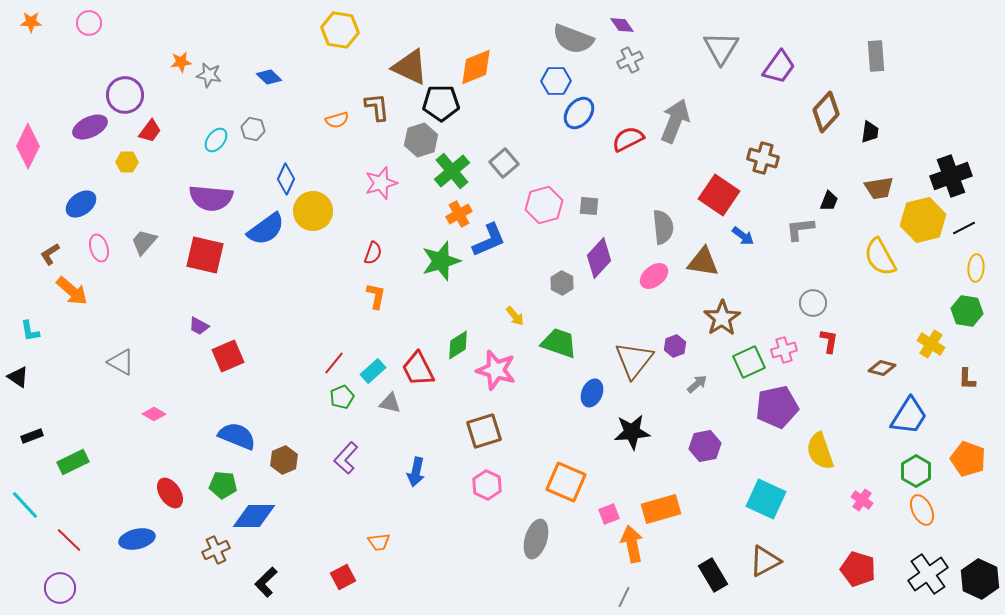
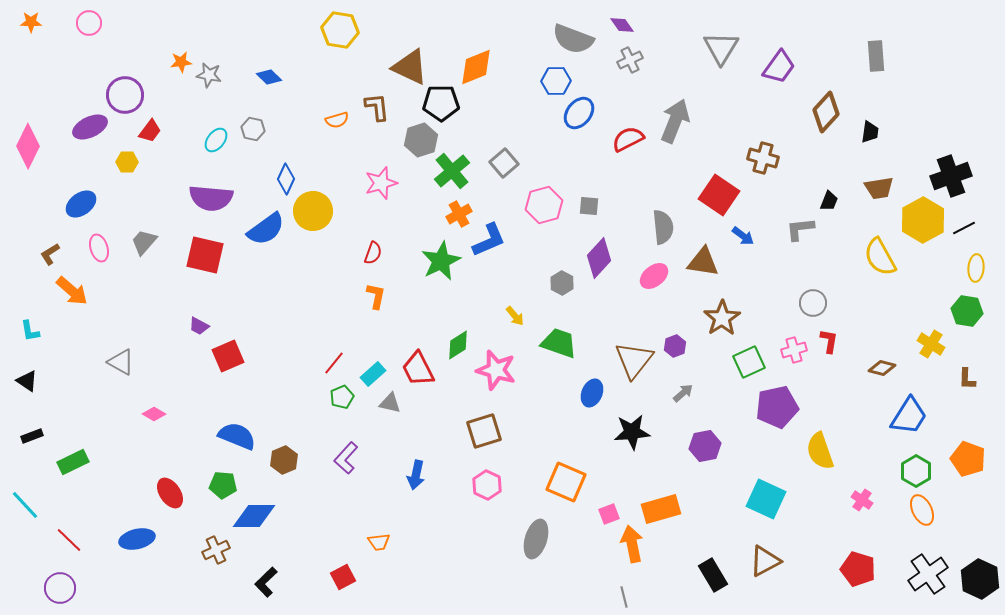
yellow hexagon at (923, 220): rotated 15 degrees counterclockwise
green star at (441, 261): rotated 9 degrees counterclockwise
pink cross at (784, 350): moved 10 px right
cyan rectangle at (373, 371): moved 3 px down
black triangle at (18, 377): moved 9 px right, 4 px down
gray arrow at (697, 384): moved 14 px left, 9 px down
blue arrow at (416, 472): moved 3 px down
gray line at (624, 597): rotated 40 degrees counterclockwise
